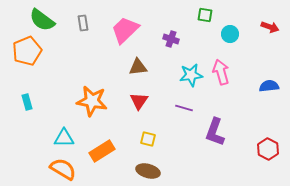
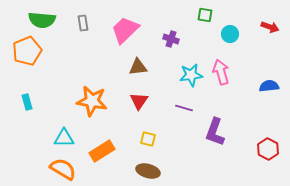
green semicircle: rotated 32 degrees counterclockwise
